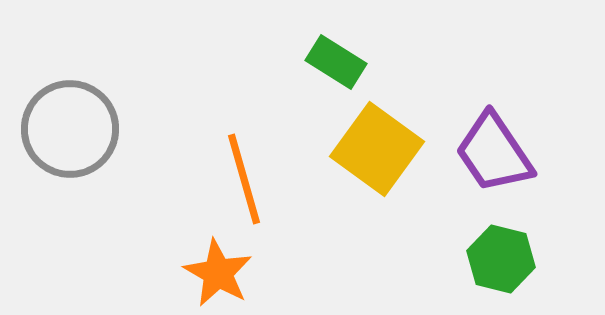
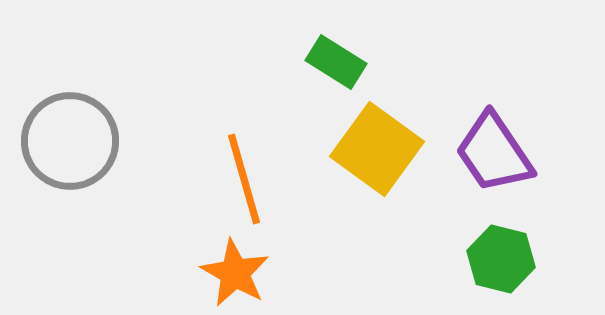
gray circle: moved 12 px down
orange star: moved 17 px right
